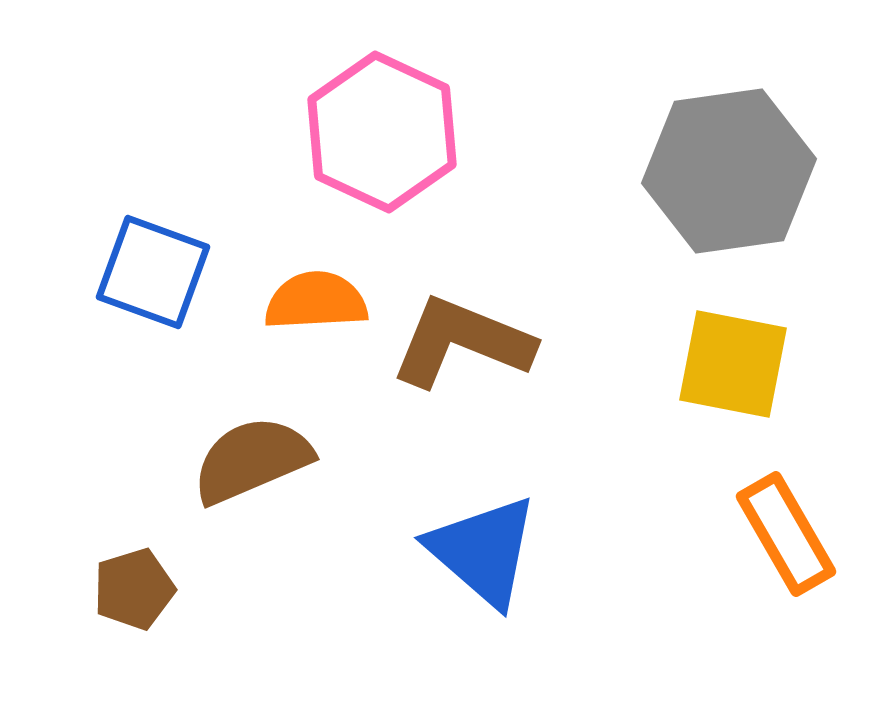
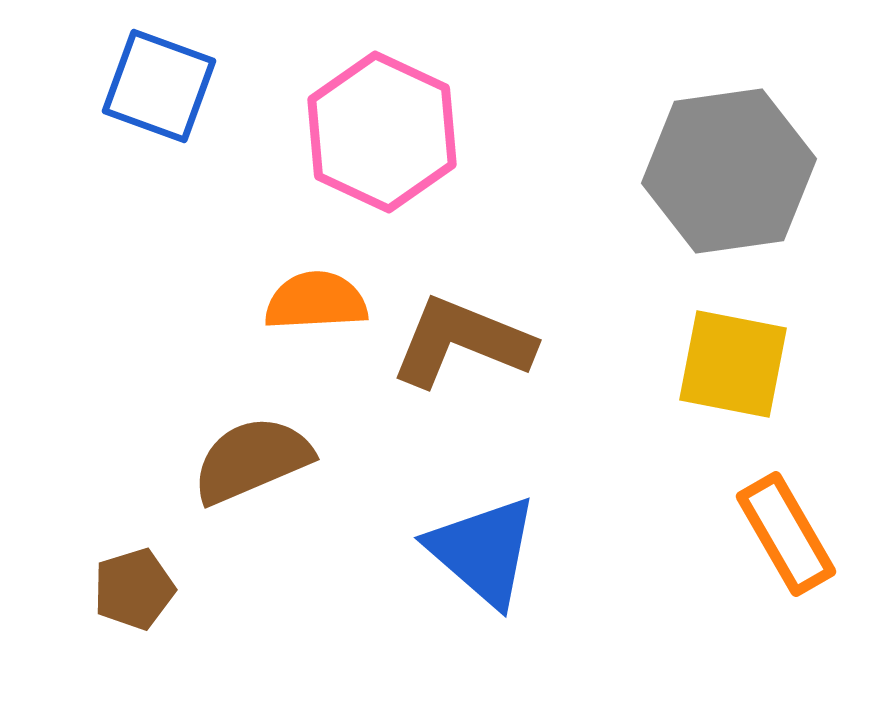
blue square: moved 6 px right, 186 px up
